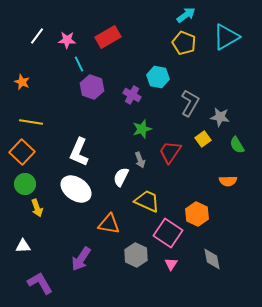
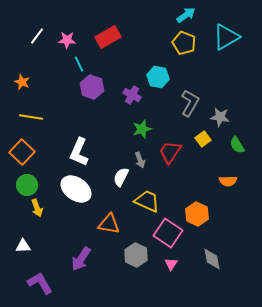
yellow line: moved 5 px up
green circle: moved 2 px right, 1 px down
